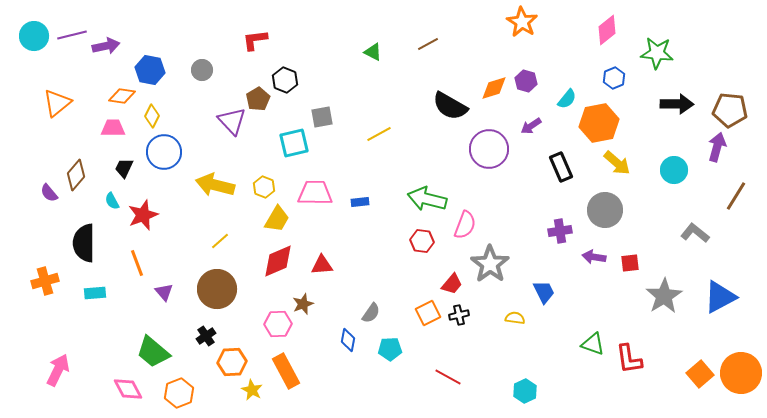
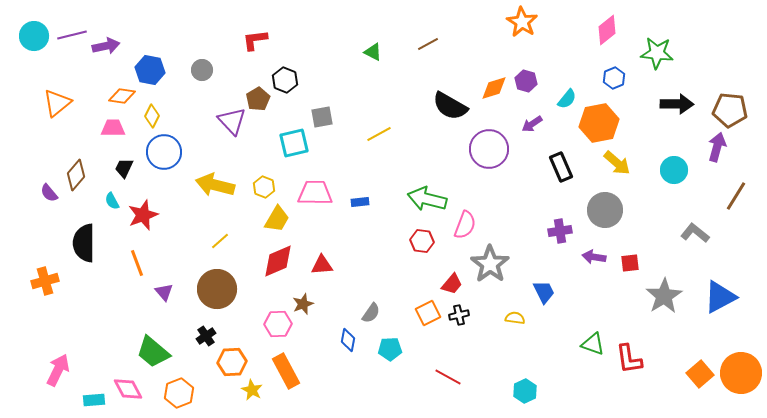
purple arrow at (531, 126): moved 1 px right, 2 px up
cyan rectangle at (95, 293): moved 1 px left, 107 px down
